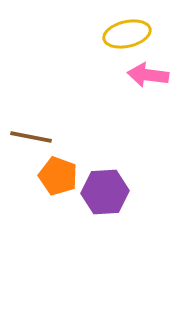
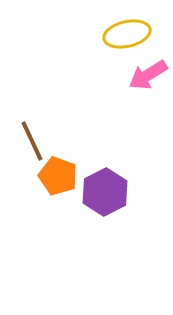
pink arrow: rotated 39 degrees counterclockwise
brown line: moved 1 px right, 4 px down; rotated 54 degrees clockwise
purple hexagon: rotated 24 degrees counterclockwise
